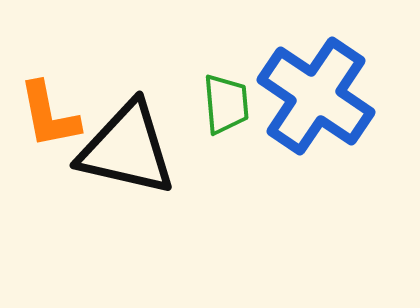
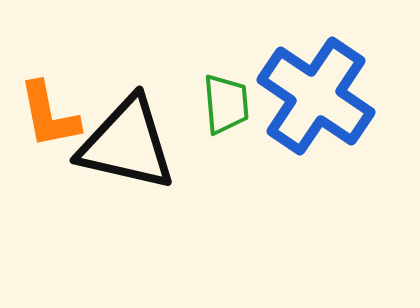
black triangle: moved 5 px up
